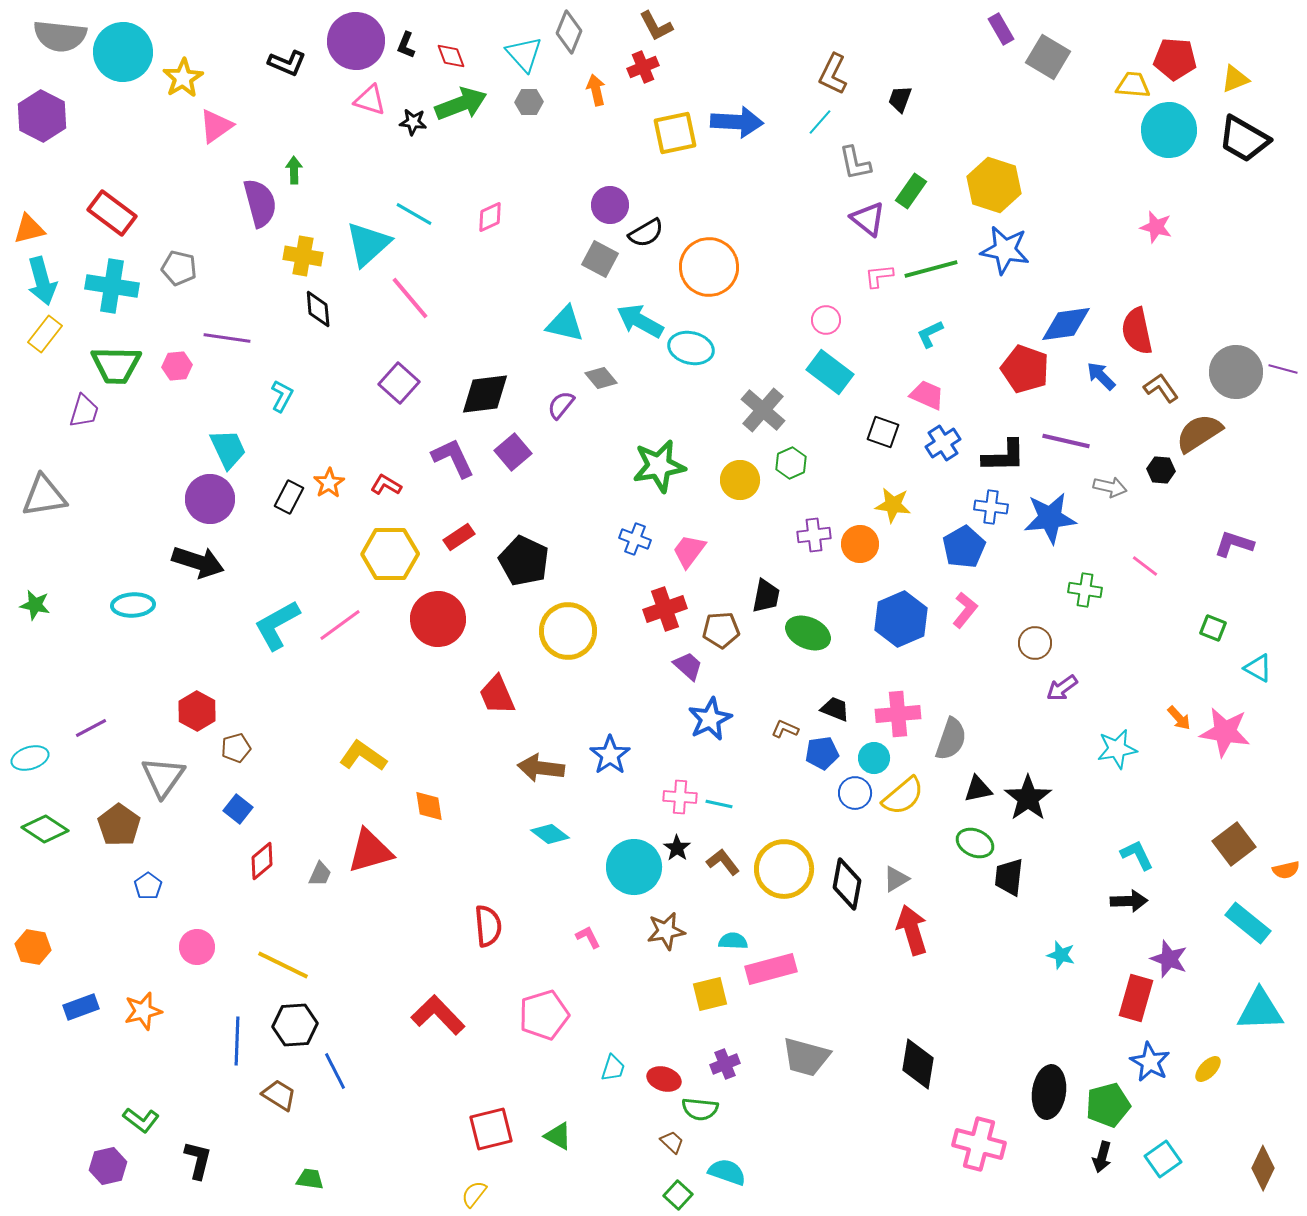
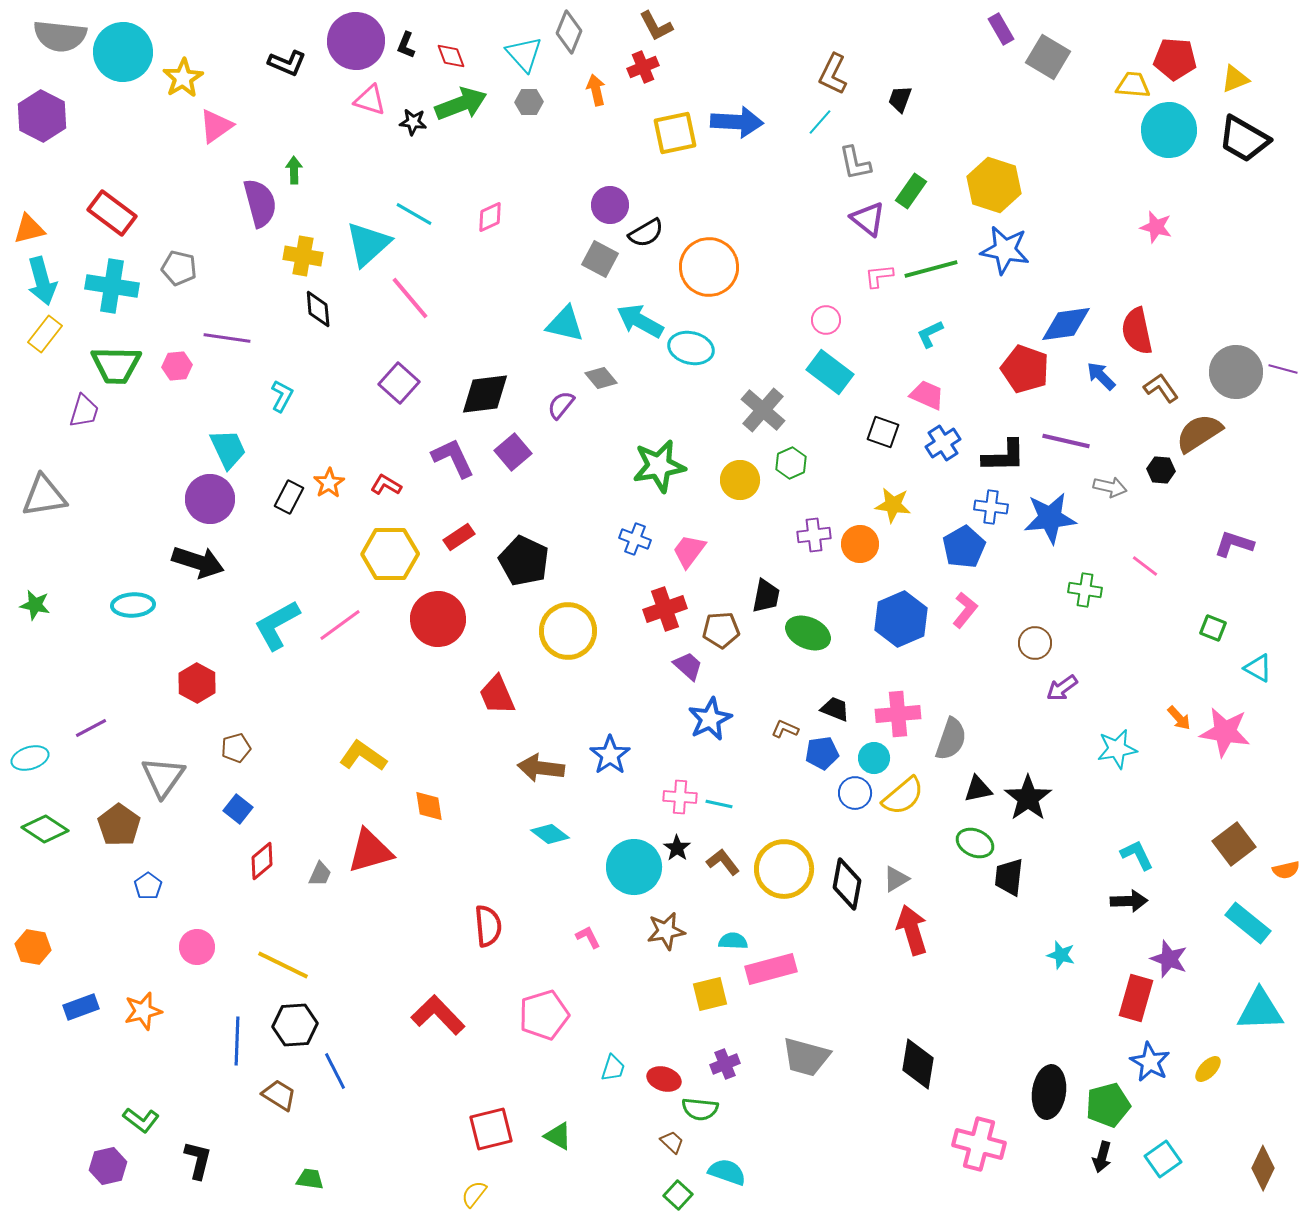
red hexagon at (197, 711): moved 28 px up
